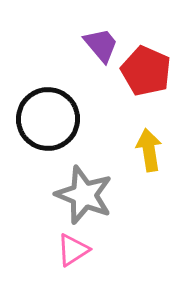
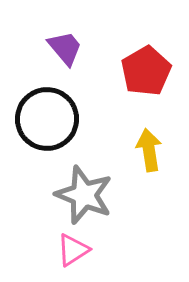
purple trapezoid: moved 36 px left, 3 px down
red pentagon: rotated 18 degrees clockwise
black circle: moved 1 px left
